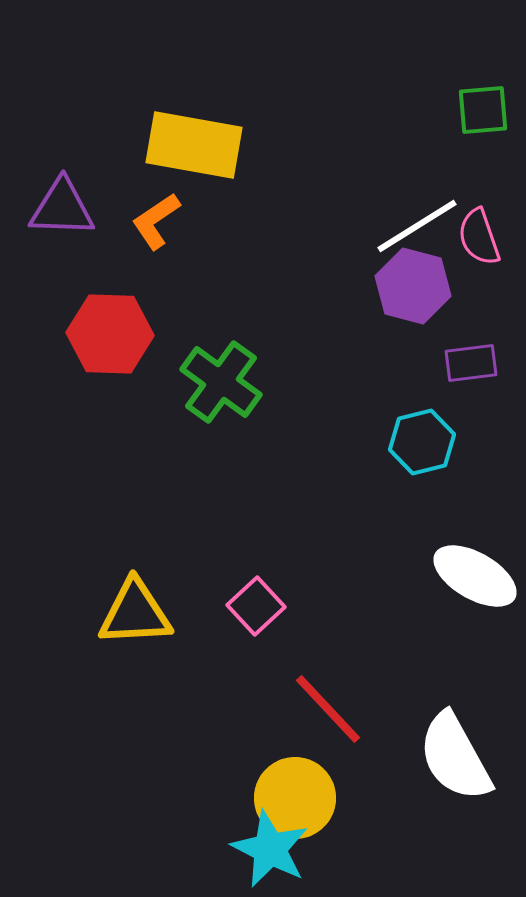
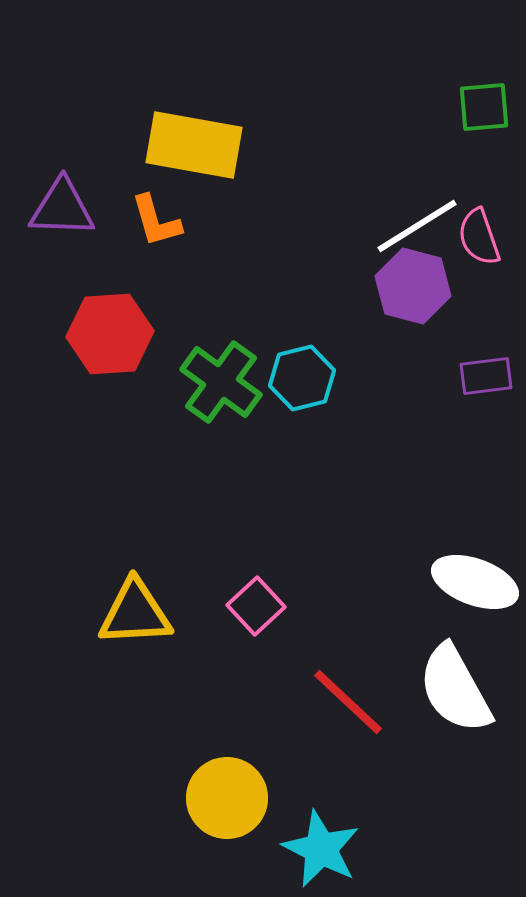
green square: moved 1 px right, 3 px up
orange L-shape: rotated 72 degrees counterclockwise
red hexagon: rotated 6 degrees counterclockwise
purple rectangle: moved 15 px right, 13 px down
cyan hexagon: moved 120 px left, 64 px up
white ellipse: moved 6 px down; rotated 10 degrees counterclockwise
red line: moved 20 px right, 7 px up; rotated 4 degrees counterclockwise
white semicircle: moved 68 px up
yellow circle: moved 68 px left
cyan star: moved 51 px right
